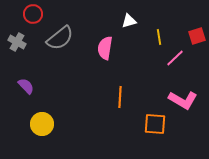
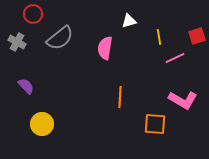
pink line: rotated 18 degrees clockwise
